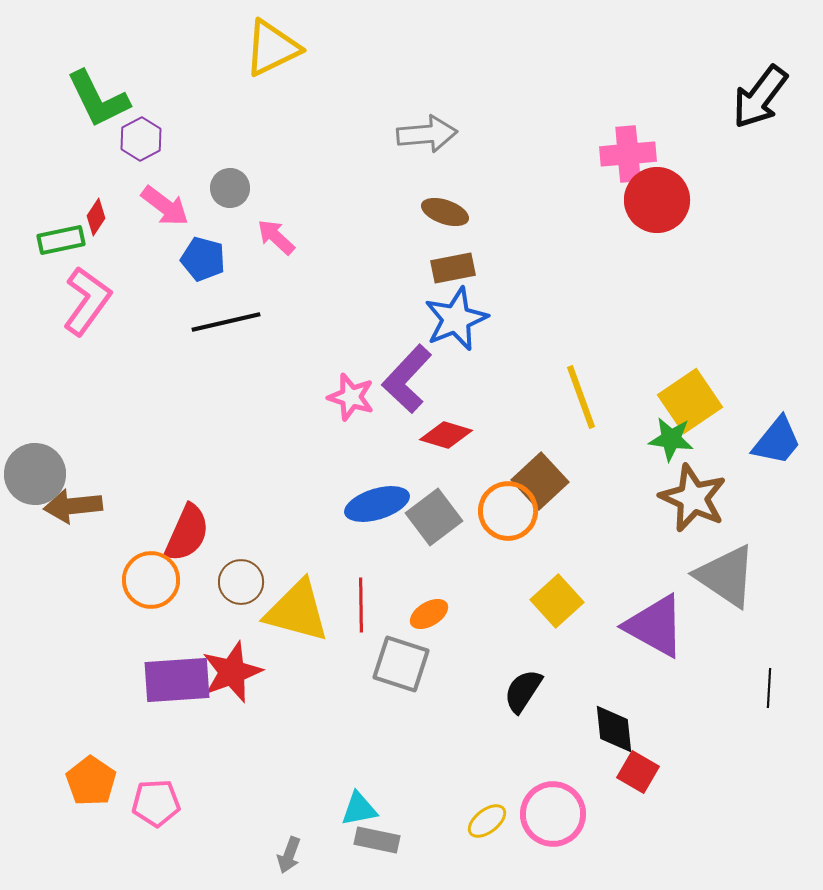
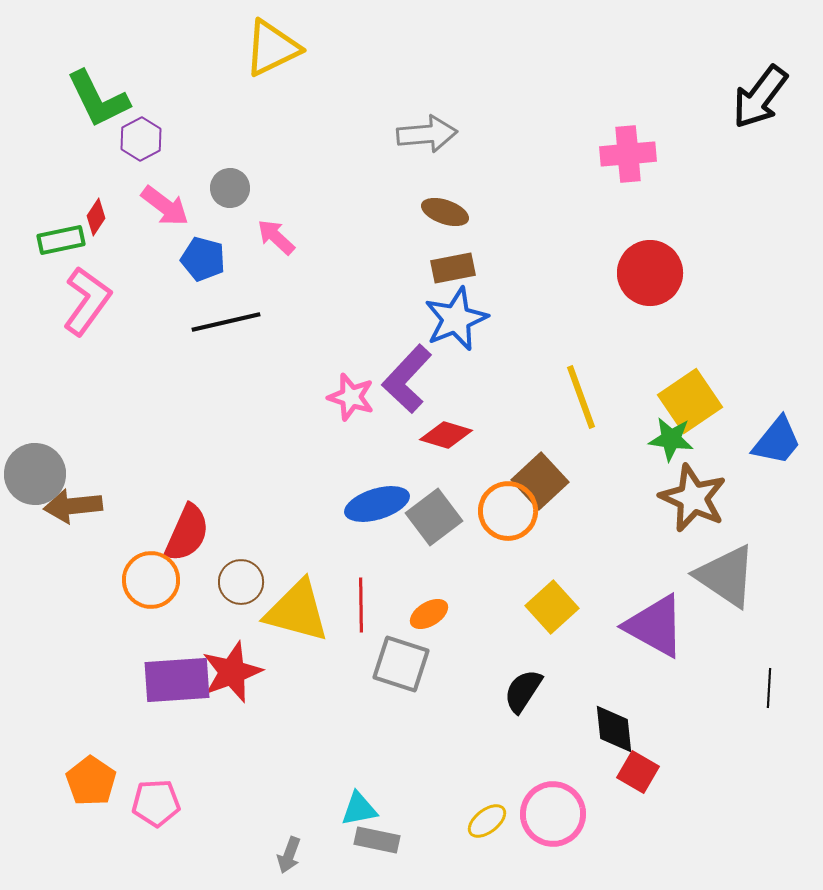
red circle at (657, 200): moved 7 px left, 73 px down
yellow square at (557, 601): moved 5 px left, 6 px down
